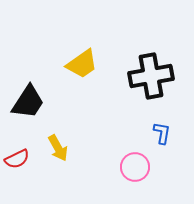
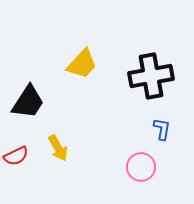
yellow trapezoid: rotated 12 degrees counterclockwise
blue L-shape: moved 4 px up
red semicircle: moved 1 px left, 3 px up
pink circle: moved 6 px right
